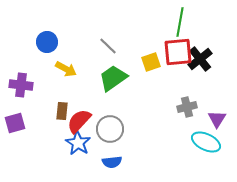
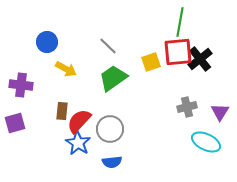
purple triangle: moved 3 px right, 7 px up
